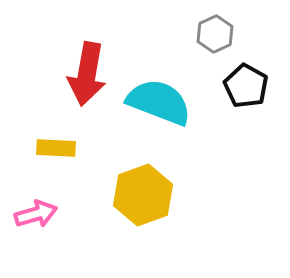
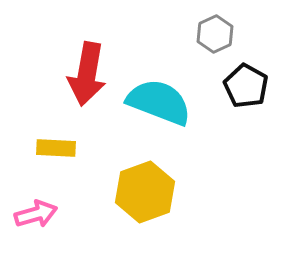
yellow hexagon: moved 2 px right, 3 px up
